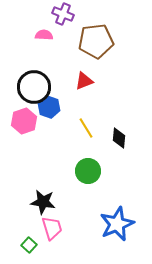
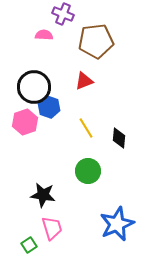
pink hexagon: moved 1 px right, 1 px down
black star: moved 7 px up
green square: rotated 14 degrees clockwise
